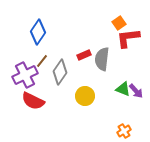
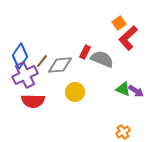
blue diamond: moved 18 px left, 24 px down
red L-shape: rotated 35 degrees counterclockwise
red rectangle: moved 1 px right, 3 px up; rotated 40 degrees counterclockwise
gray semicircle: rotated 105 degrees clockwise
gray diamond: moved 7 px up; rotated 50 degrees clockwise
purple arrow: rotated 14 degrees counterclockwise
yellow circle: moved 10 px left, 4 px up
red semicircle: rotated 25 degrees counterclockwise
orange cross: moved 1 px left, 1 px down
